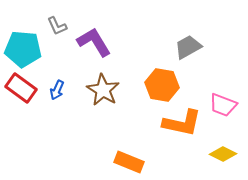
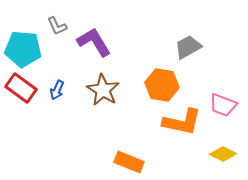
orange L-shape: moved 1 px up
